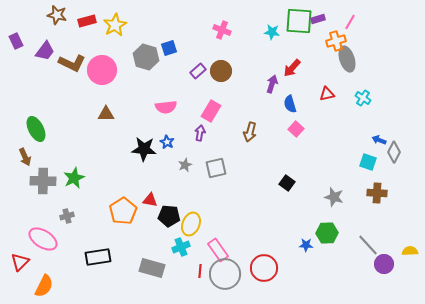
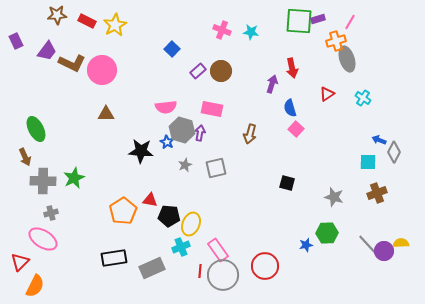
brown star at (57, 15): rotated 18 degrees counterclockwise
red rectangle at (87, 21): rotated 42 degrees clockwise
cyan star at (272, 32): moved 21 px left
blue square at (169, 48): moved 3 px right, 1 px down; rotated 28 degrees counterclockwise
purple trapezoid at (45, 51): moved 2 px right
gray hexagon at (146, 57): moved 36 px right, 73 px down
red arrow at (292, 68): rotated 54 degrees counterclockwise
red triangle at (327, 94): rotated 21 degrees counterclockwise
blue semicircle at (290, 104): moved 4 px down
pink rectangle at (211, 111): moved 1 px right, 2 px up; rotated 70 degrees clockwise
brown arrow at (250, 132): moved 2 px down
black star at (144, 149): moved 3 px left, 2 px down
cyan square at (368, 162): rotated 18 degrees counterclockwise
black square at (287, 183): rotated 21 degrees counterclockwise
brown cross at (377, 193): rotated 24 degrees counterclockwise
gray cross at (67, 216): moved 16 px left, 3 px up
blue star at (306, 245): rotated 16 degrees counterclockwise
yellow semicircle at (410, 251): moved 9 px left, 8 px up
black rectangle at (98, 257): moved 16 px right, 1 px down
purple circle at (384, 264): moved 13 px up
gray rectangle at (152, 268): rotated 40 degrees counterclockwise
red circle at (264, 268): moved 1 px right, 2 px up
gray circle at (225, 274): moved 2 px left, 1 px down
orange semicircle at (44, 286): moved 9 px left
